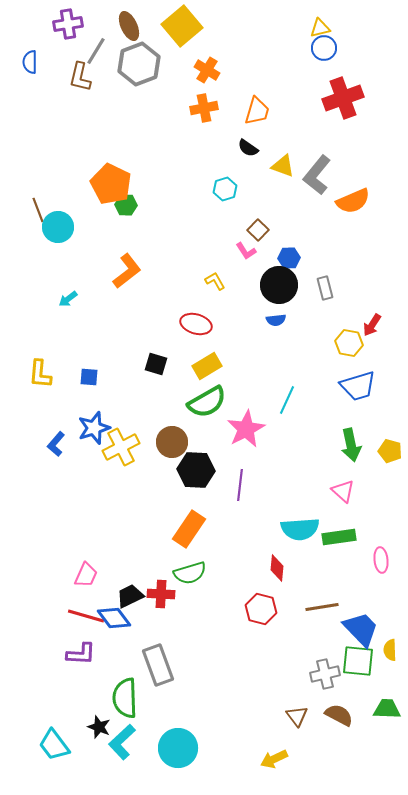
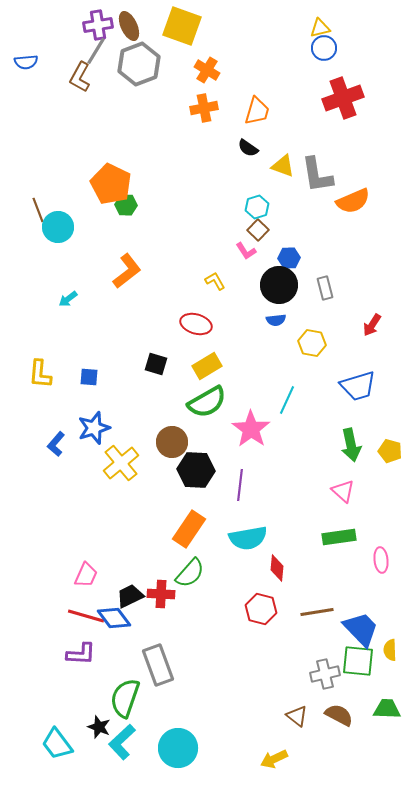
purple cross at (68, 24): moved 30 px right, 1 px down
yellow square at (182, 26): rotated 30 degrees counterclockwise
blue semicircle at (30, 62): moved 4 px left; rotated 95 degrees counterclockwise
brown L-shape at (80, 77): rotated 16 degrees clockwise
gray L-shape at (317, 175): rotated 48 degrees counterclockwise
cyan hexagon at (225, 189): moved 32 px right, 18 px down
yellow hexagon at (349, 343): moved 37 px left
pink star at (246, 429): moved 5 px right; rotated 9 degrees counterclockwise
yellow cross at (121, 447): moved 16 px down; rotated 12 degrees counterclockwise
cyan semicircle at (300, 529): moved 52 px left, 9 px down; rotated 6 degrees counterclockwise
green semicircle at (190, 573): rotated 32 degrees counterclockwise
brown line at (322, 607): moved 5 px left, 5 px down
green semicircle at (125, 698): rotated 21 degrees clockwise
brown triangle at (297, 716): rotated 15 degrees counterclockwise
cyan trapezoid at (54, 745): moved 3 px right, 1 px up
